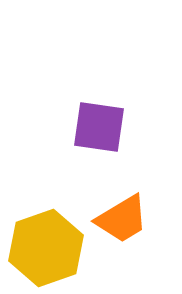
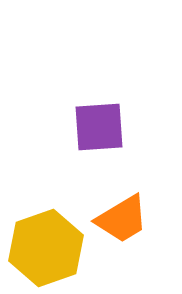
purple square: rotated 12 degrees counterclockwise
